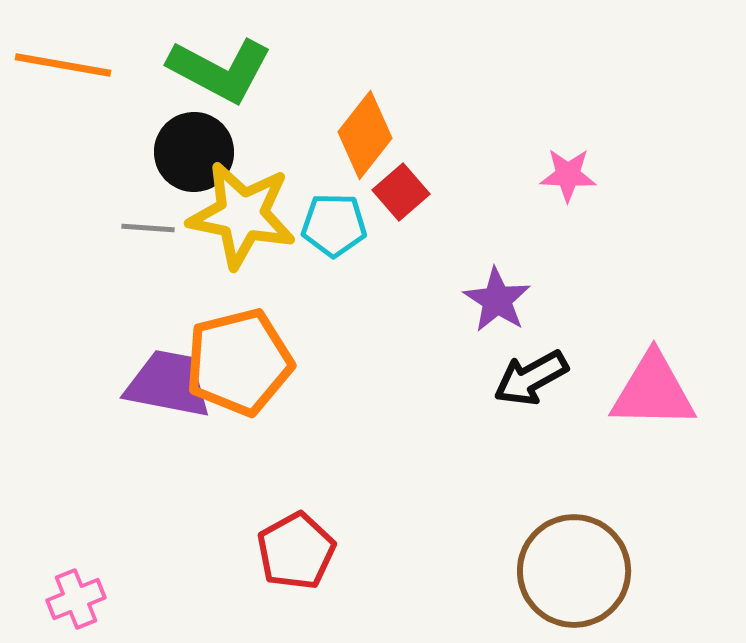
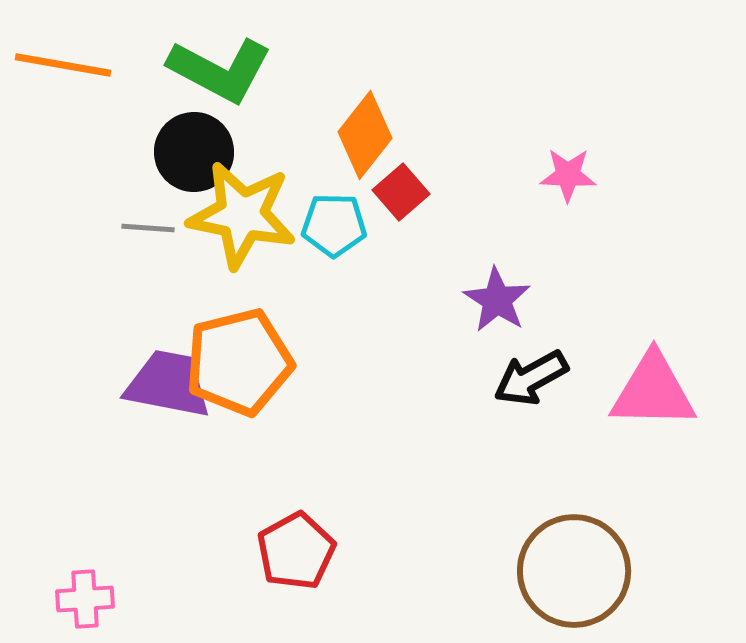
pink cross: moved 9 px right; rotated 18 degrees clockwise
